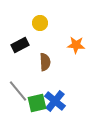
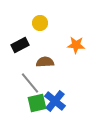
brown semicircle: rotated 90 degrees counterclockwise
gray line: moved 12 px right, 8 px up
